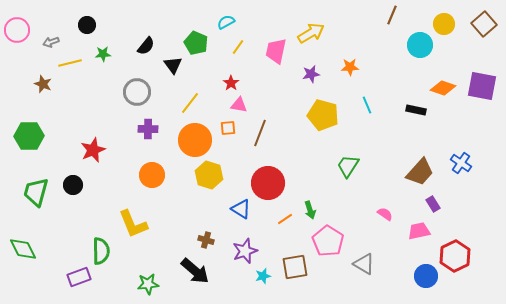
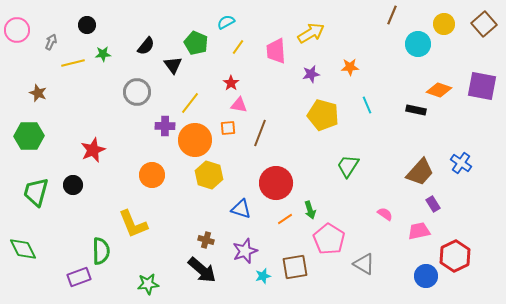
gray arrow at (51, 42): rotated 133 degrees clockwise
cyan circle at (420, 45): moved 2 px left, 1 px up
pink trapezoid at (276, 51): rotated 16 degrees counterclockwise
yellow line at (70, 63): moved 3 px right
brown star at (43, 84): moved 5 px left, 9 px down
orange diamond at (443, 88): moved 4 px left, 2 px down
purple cross at (148, 129): moved 17 px right, 3 px up
red circle at (268, 183): moved 8 px right
blue triangle at (241, 209): rotated 15 degrees counterclockwise
pink pentagon at (328, 241): moved 1 px right, 2 px up
black arrow at (195, 271): moved 7 px right, 1 px up
